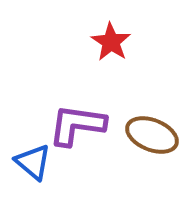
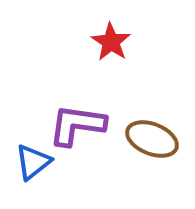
brown ellipse: moved 4 px down
blue triangle: rotated 42 degrees clockwise
